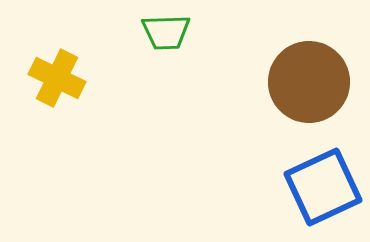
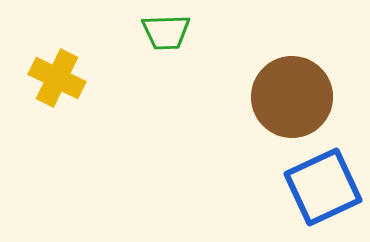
brown circle: moved 17 px left, 15 px down
